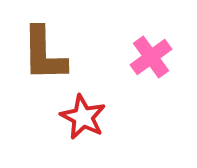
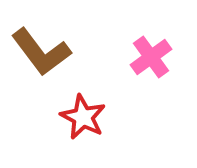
brown L-shape: moved 3 px left, 2 px up; rotated 36 degrees counterclockwise
